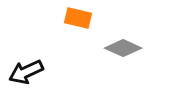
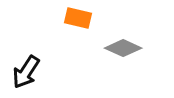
black arrow: rotated 32 degrees counterclockwise
